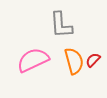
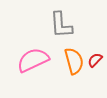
red semicircle: moved 2 px right
